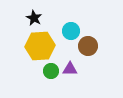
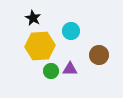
black star: moved 1 px left
brown circle: moved 11 px right, 9 px down
